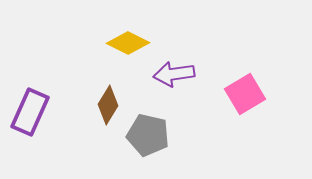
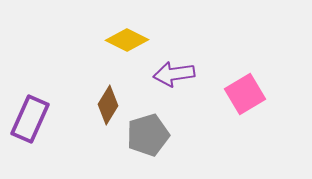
yellow diamond: moved 1 px left, 3 px up
purple rectangle: moved 7 px down
gray pentagon: rotated 30 degrees counterclockwise
